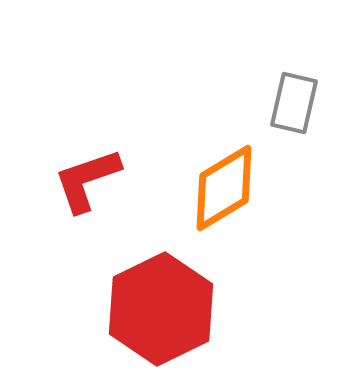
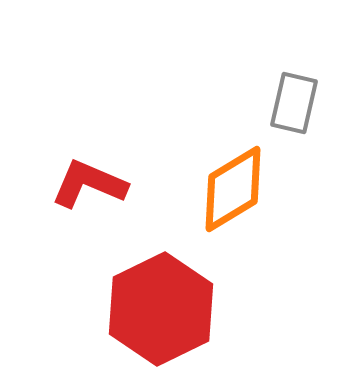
red L-shape: moved 2 px right, 4 px down; rotated 42 degrees clockwise
orange diamond: moved 9 px right, 1 px down
